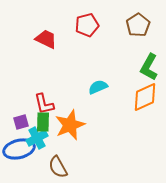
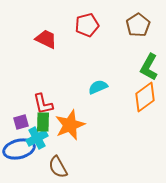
orange diamond: rotated 12 degrees counterclockwise
red L-shape: moved 1 px left
